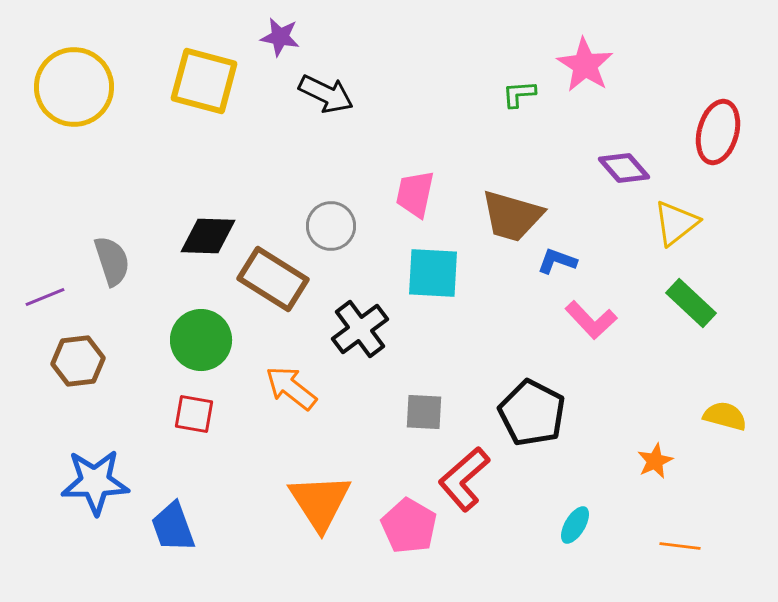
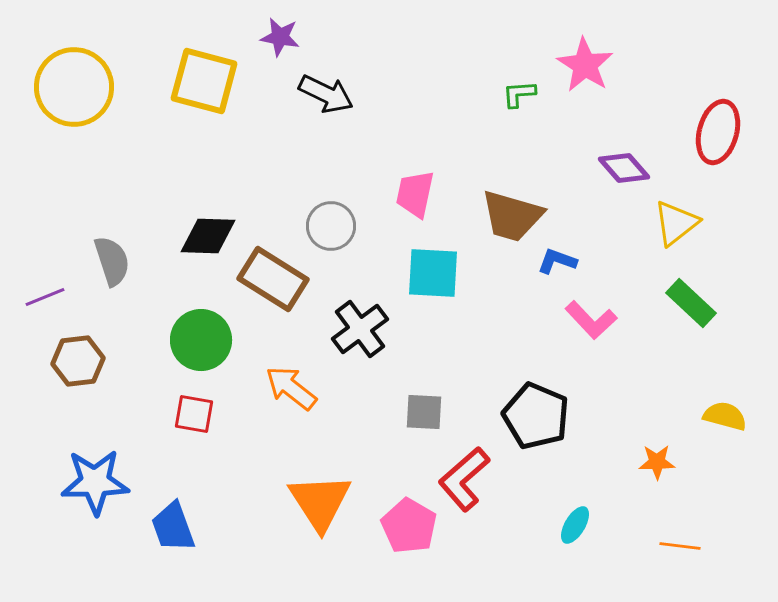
black pentagon: moved 4 px right, 3 px down; rotated 4 degrees counterclockwise
orange star: moved 2 px right, 1 px down; rotated 24 degrees clockwise
